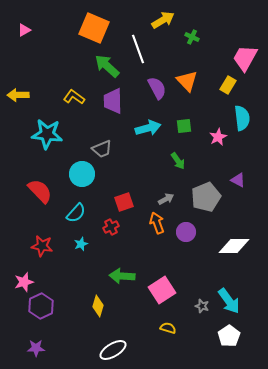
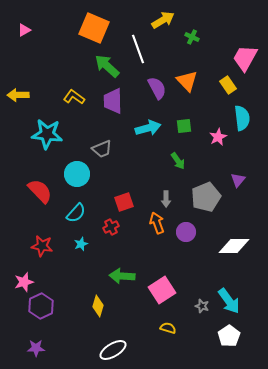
yellow rectangle at (228, 85): rotated 66 degrees counterclockwise
cyan circle at (82, 174): moved 5 px left
purple triangle at (238, 180): rotated 42 degrees clockwise
gray arrow at (166, 199): rotated 119 degrees clockwise
